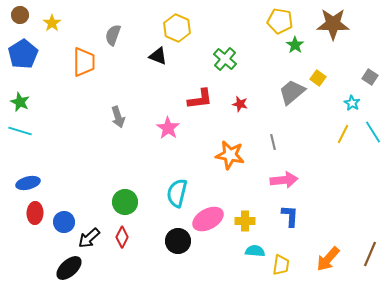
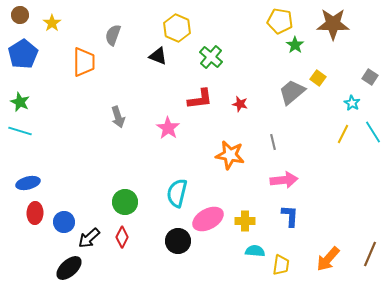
green cross at (225, 59): moved 14 px left, 2 px up
